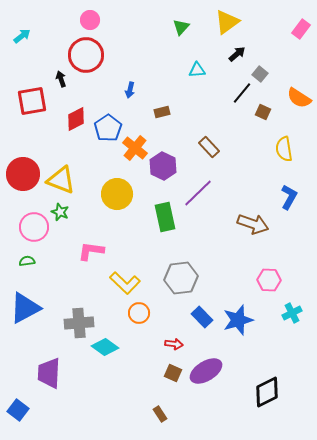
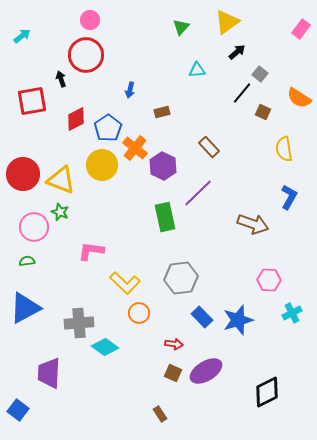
black arrow at (237, 54): moved 2 px up
yellow circle at (117, 194): moved 15 px left, 29 px up
